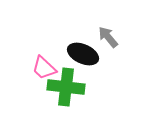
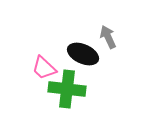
gray arrow: rotated 15 degrees clockwise
green cross: moved 1 px right, 2 px down
